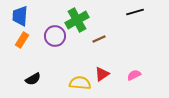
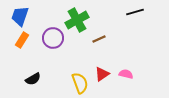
blue trapezoid: rotated 15 degrees clockwise
purple circle: moved 2 px left, 2 px down
pink semicircle: moved 8 px left, 1 px up; rotated 40 degrees clockwise
yellow semicircle: rotated 65 degrees clockwise
